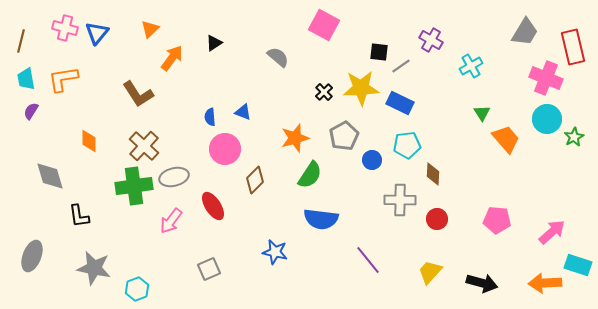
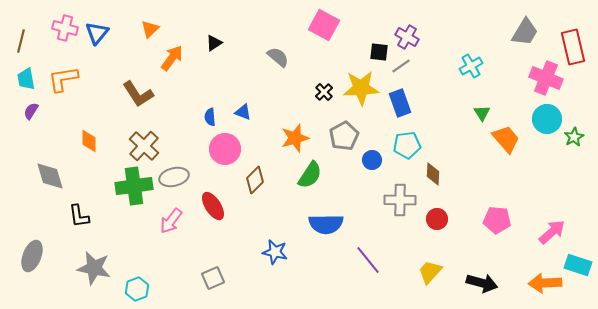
purple cross at (431, 40): moved 24 px left, 3 px up
blue rectangle at (400, 103): rotated 44 degrees clockwise
blue semicircle at (321, 219): moved 5 px right, 5 px down; rotated 8 degrees counterclockwise
gray square at (209, 269): moved 4 px right, 9 px down
